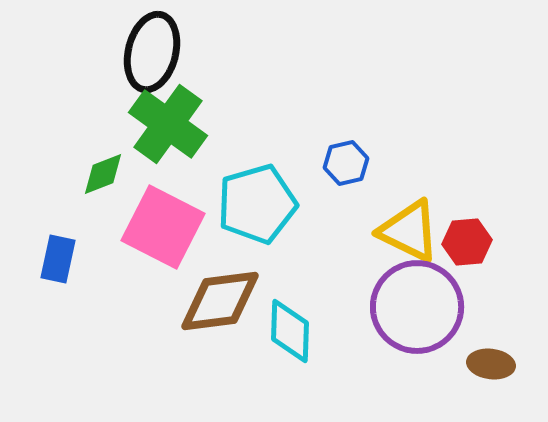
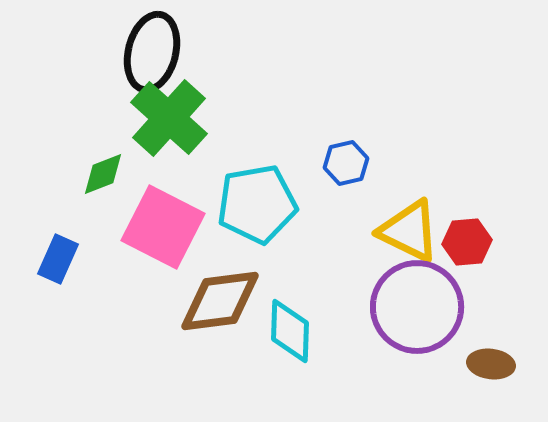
green cross: moved 1 px right, 6 px up; rotated 6 degrees clockwise
cyan pentagon: rotated 6 degrees clockwise
blue rectangle: rotated 12 degrees clockwise
